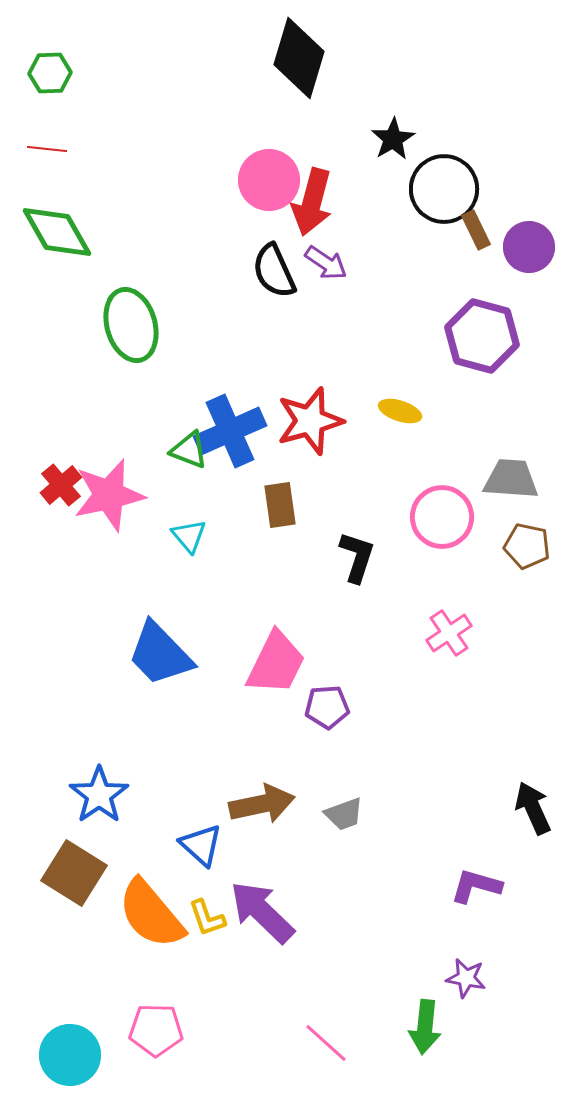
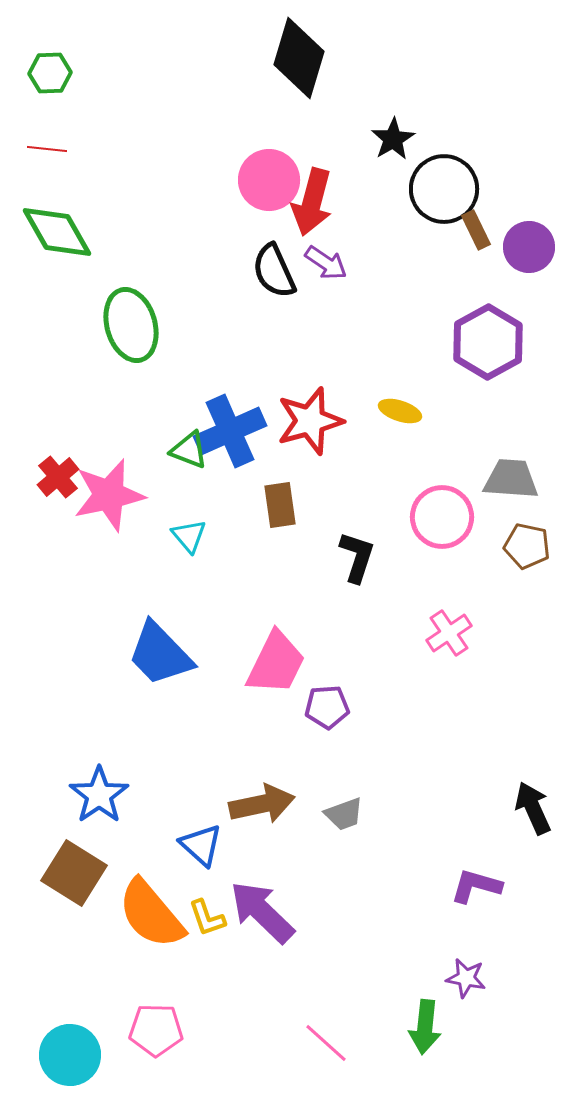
purple hexagon at (482, 336): moved 6 px right, 6 px down; rotated 16 degrees clockwise
red cross at (61, 485): moved 3 px left, 8 px up
